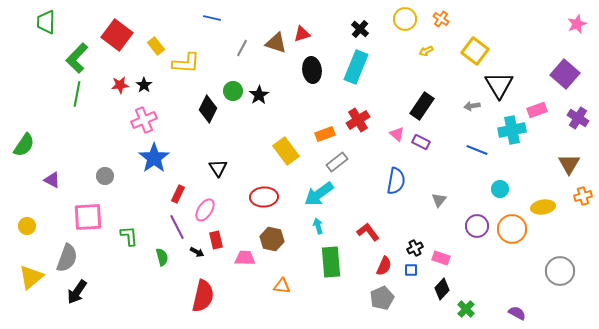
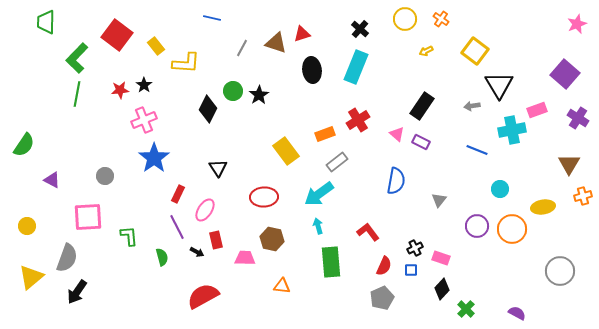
red star at (120, 85): moved 5 px down
red semicircle at (203, 296): rotated 132 degrees counterclockwise
